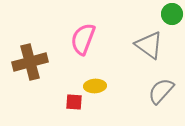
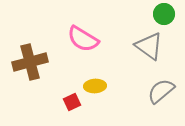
green circle: moved 8 px left
pink semicircle: rotated 80 degrees counterclockwise
gray triangle: moved 1 px down
gray semicircle: rotated 8 degrees clockwise
red square: moved 2 px left; rotated 30 degrees counterclockwise
